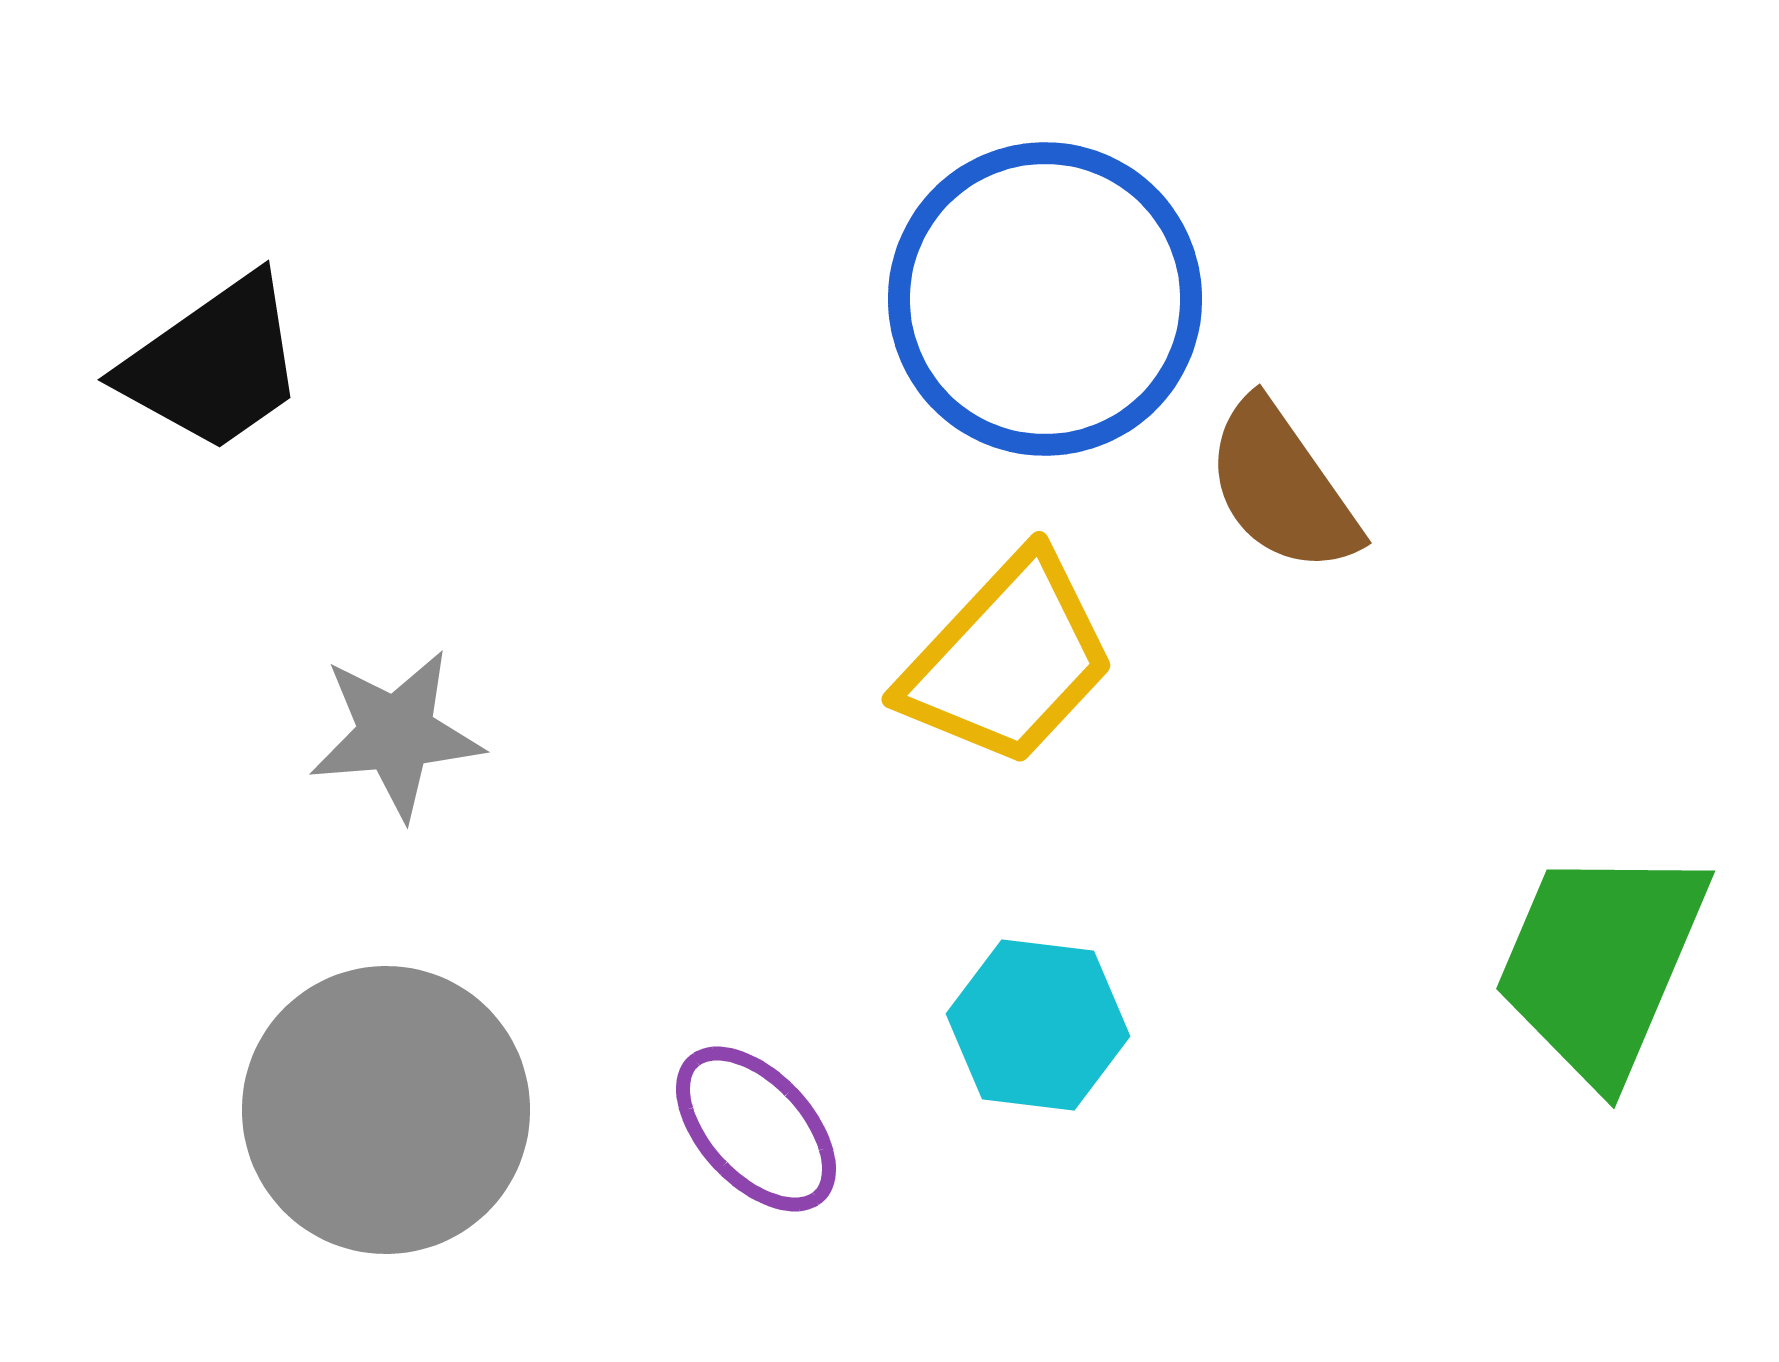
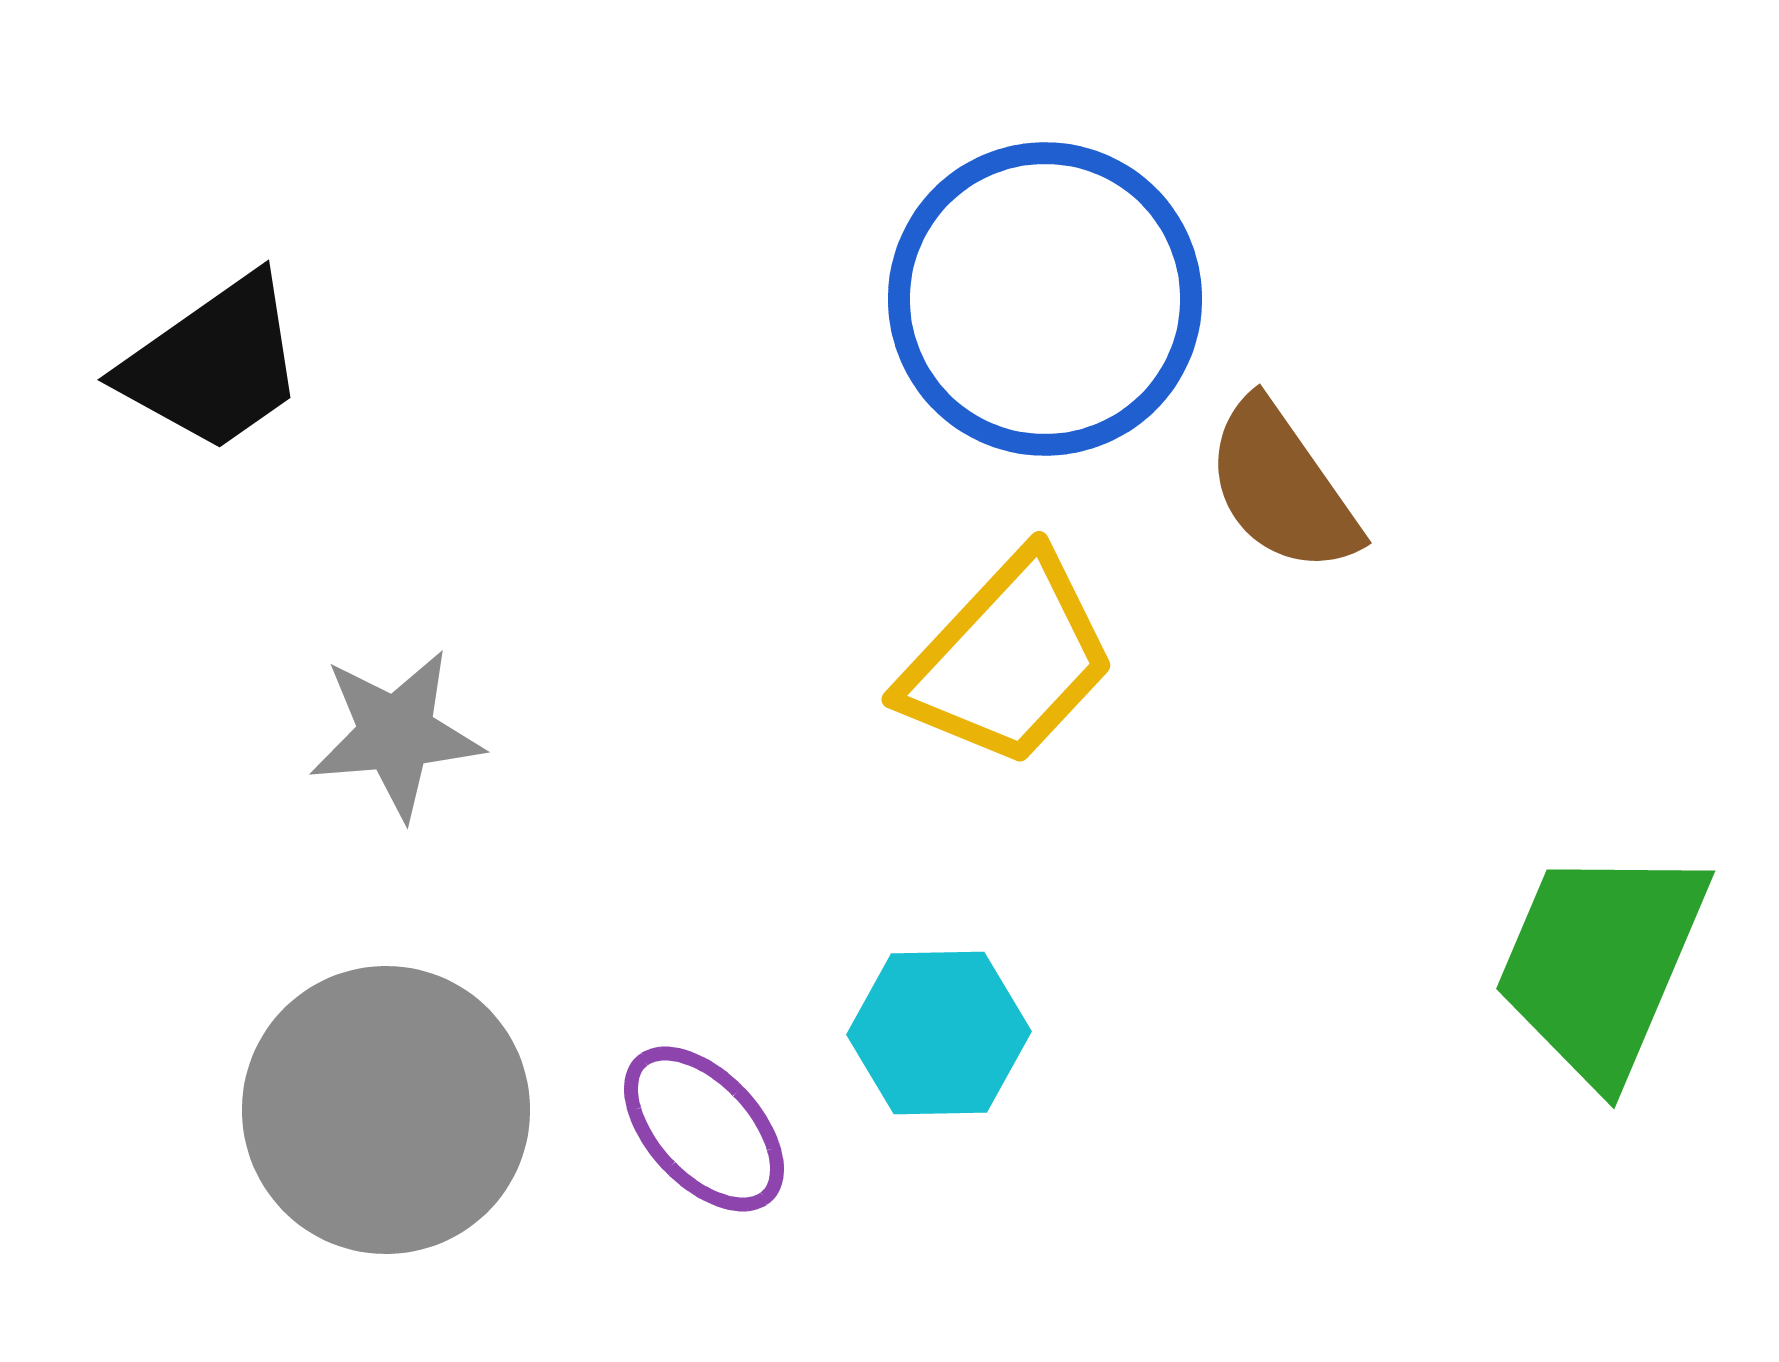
cyan hexagon: moved 99 px left, 8 px down; rotated 8 degrees counterclockwise
purple ellipse: moved 52 px left
